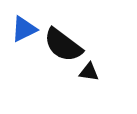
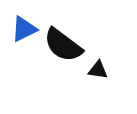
black triangle: moved 9 px right, 2 px up
